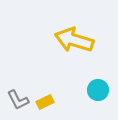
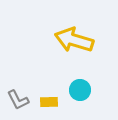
cyan circle: moved 18 px left
yellow rectangle: moved 4 px right; rotated 24 degrees clockwise
